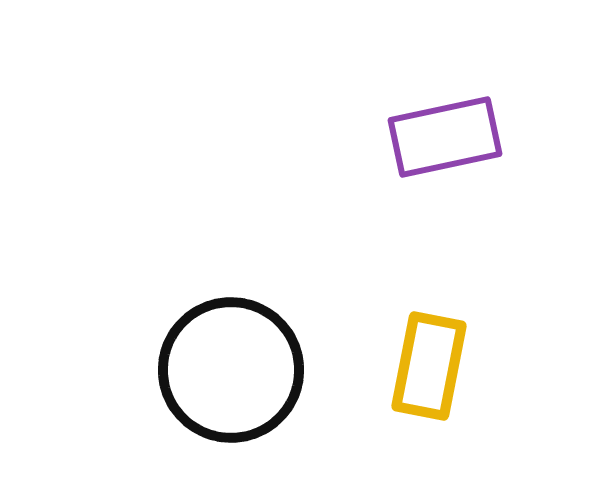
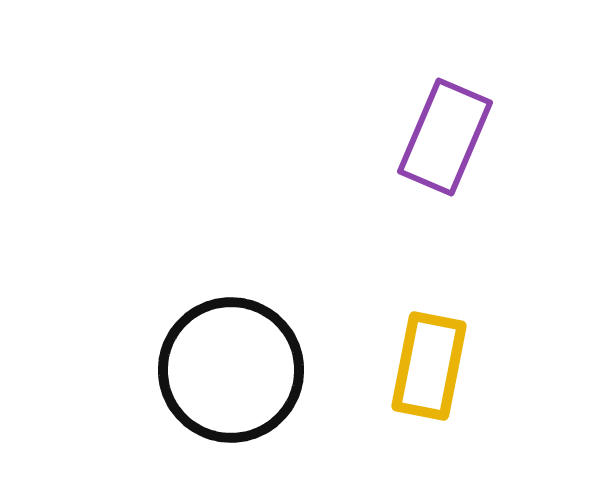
purple rectangle: rotated 55 degrees counterclockwise
